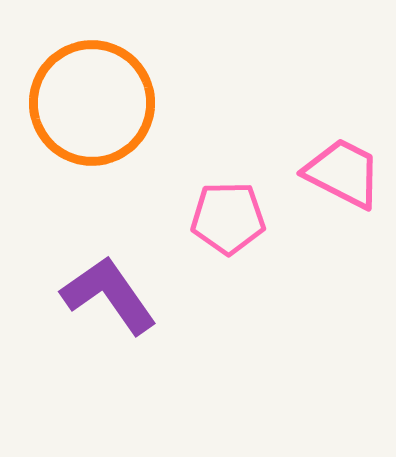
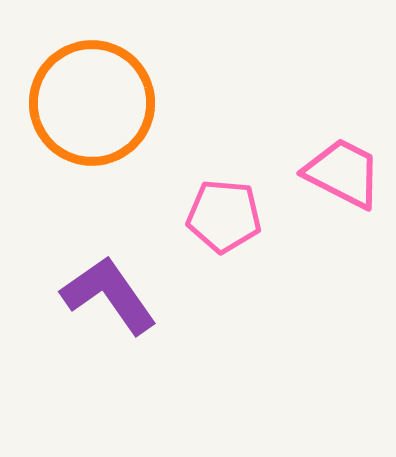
pink pentagon: moved 4 px left, 2 px up; rotated 6 degrees clockwise
